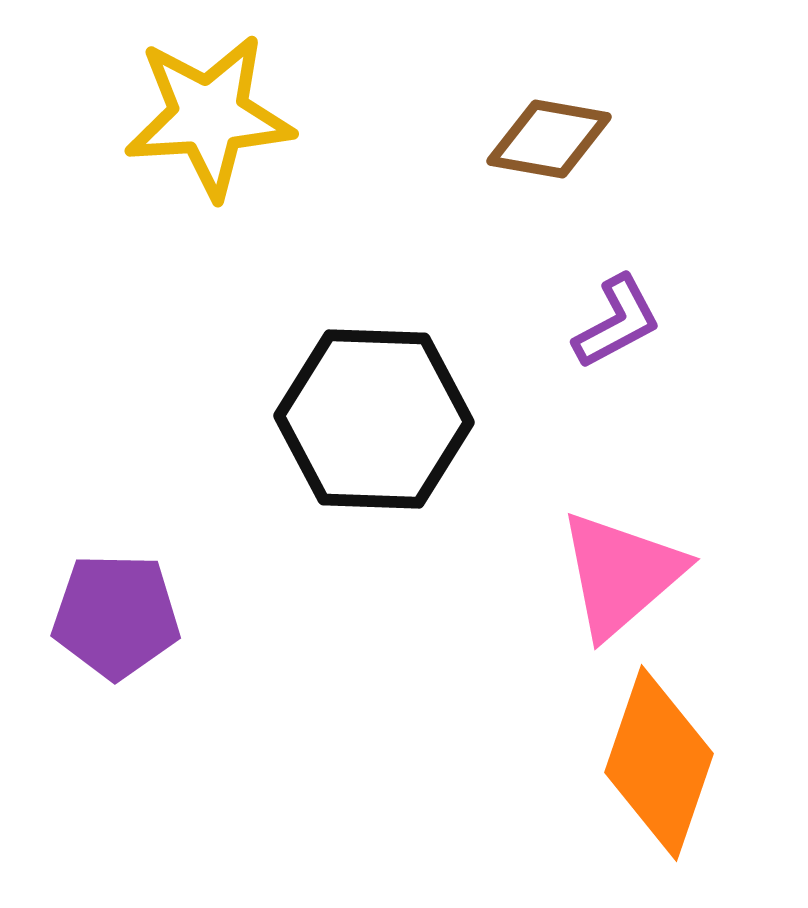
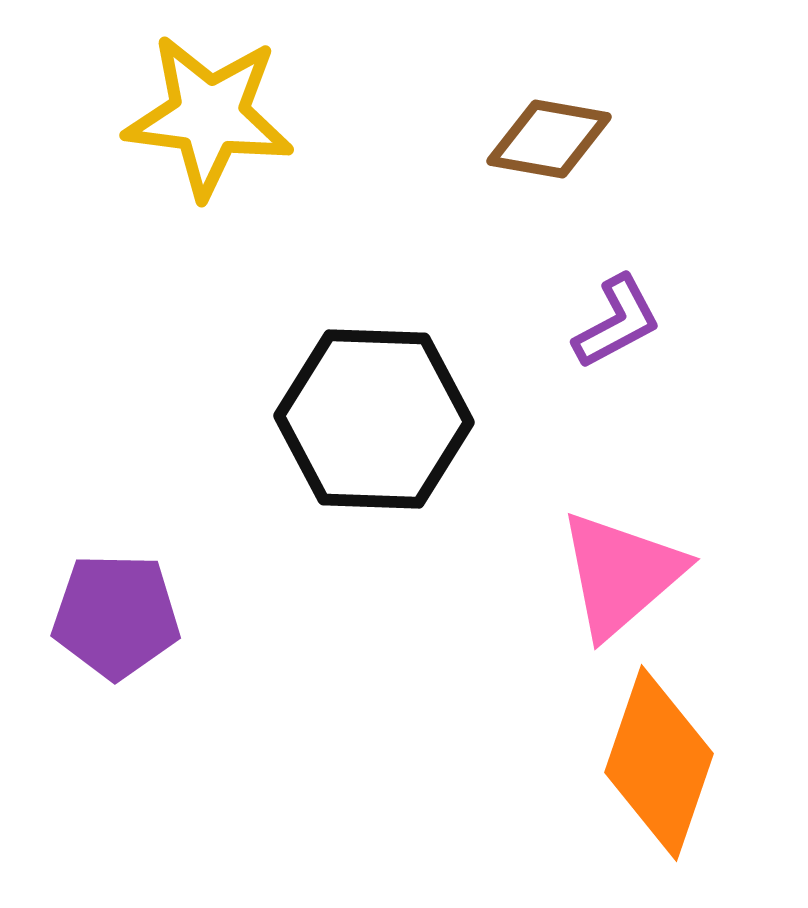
yellow star: rotated 11 degrees clockwise
